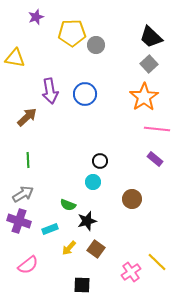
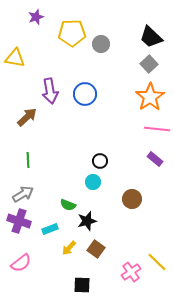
gray circle: moved 5 px right, 1 px up
orange star: moved 6 px right
pink semicircle: moved 7 px left, 2 px up
